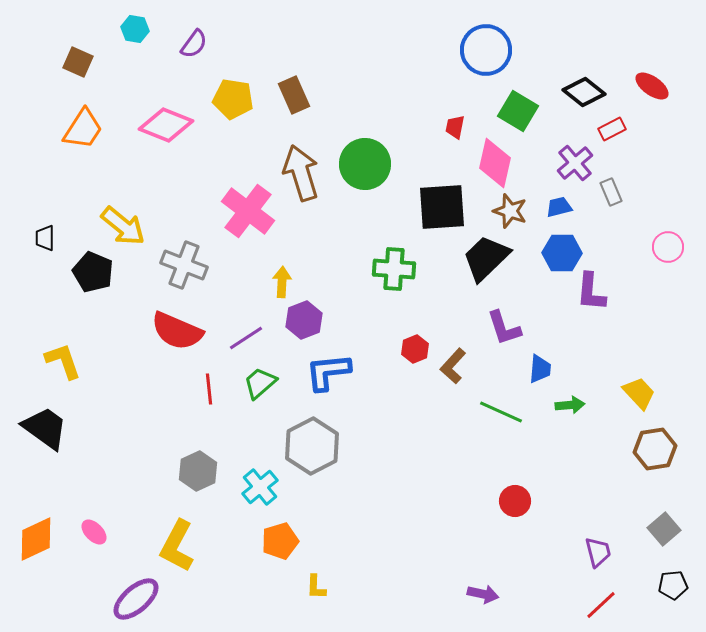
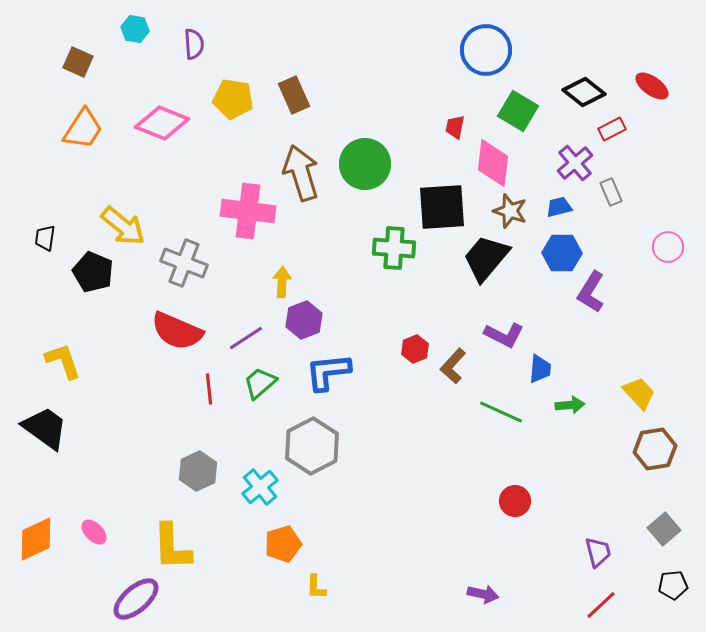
purple semicircle at (194, 44): rotated 40 degrees counterclockwise
pink diamond at (166, 125): moved 4 px left, 2 px up
pink diamond at (495, 163): moved 2 px left; rotated 6 degrees counterclockwise
pink cross at (248, 211): rotated 30 degrees counterclockwise
black trapezoid at (45, 238): rotated 8 degrees clockwise
black trapezoid at (486, 258): rotated 6 degrees counterclockwise
gray cross at (184, 265): moved 2 px up
green cross at (394, 269): moved 21 px up
purple L-shape at (591, 292): rotated 27 degrees clockwise
purple L-shape at (504, 328): moved 7 px down; rotated 45 degrees counterclockwise
orange pentagon at (280, 541): moved 3 px right, 3 px down
yellow L-shape at (177, 546): moved 5 px left, 1 px down; rotated 30 degrees counterclockwise
